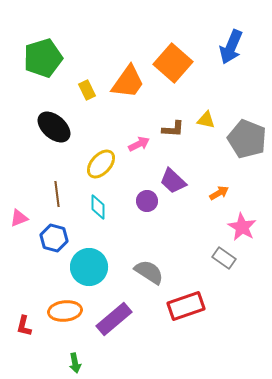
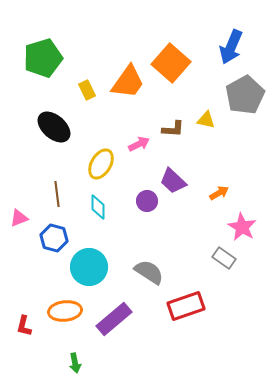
orange square: moved 2 px left
gray pentagon: moved 2 px left, 44 px up; rotated 21 degrees clockwise
yellow ellipse: rotated 12 degrees counterclockwise
